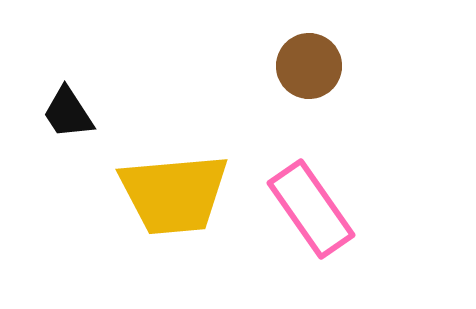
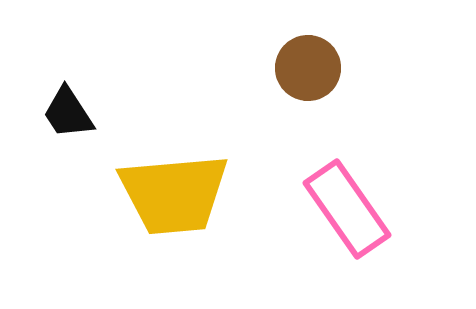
brown circle: moved 1 px left, 2 px down
pink rectangle: moved 36 px right
